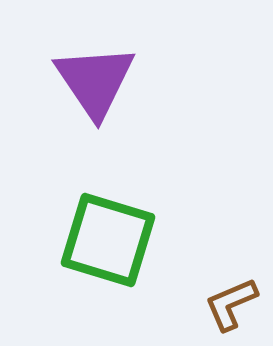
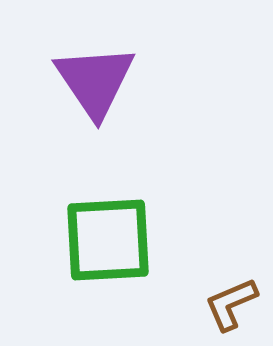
green square: rotated 20 degrees counterclockwise
